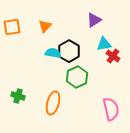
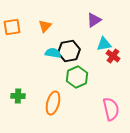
black hexagon: rotated 20 degrees clockwise
green cross: rotated 16 degrees counterclockwise
